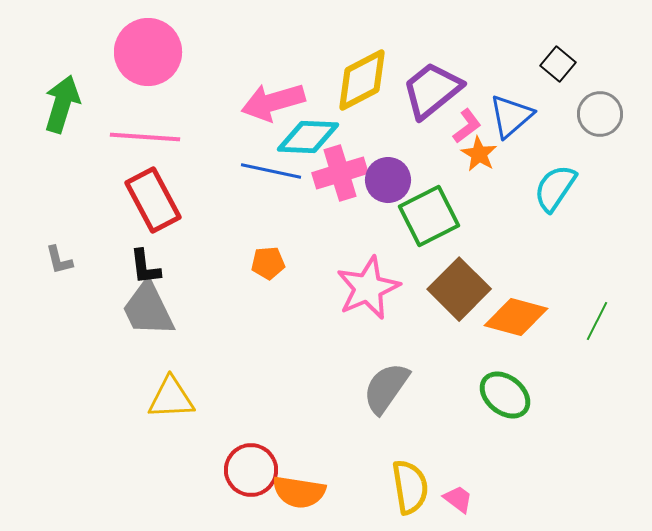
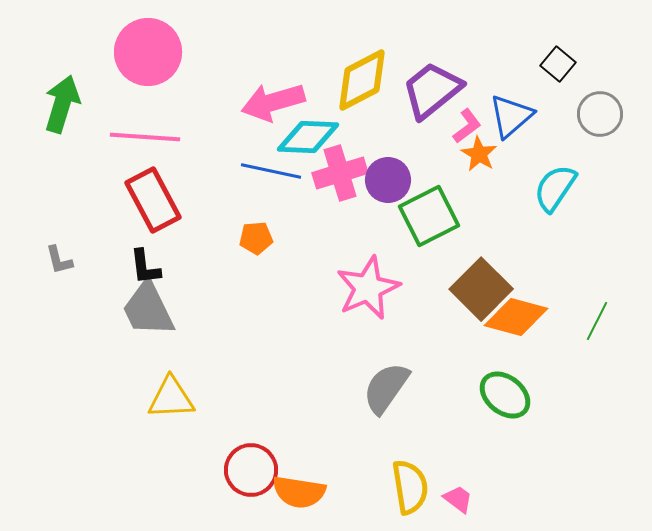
orange pentagon: moved 12 px left, 25 px up
brown square: moved 22 px right
